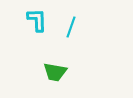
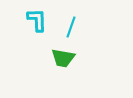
green trapezoid: moved 8 px right, 14 px up
